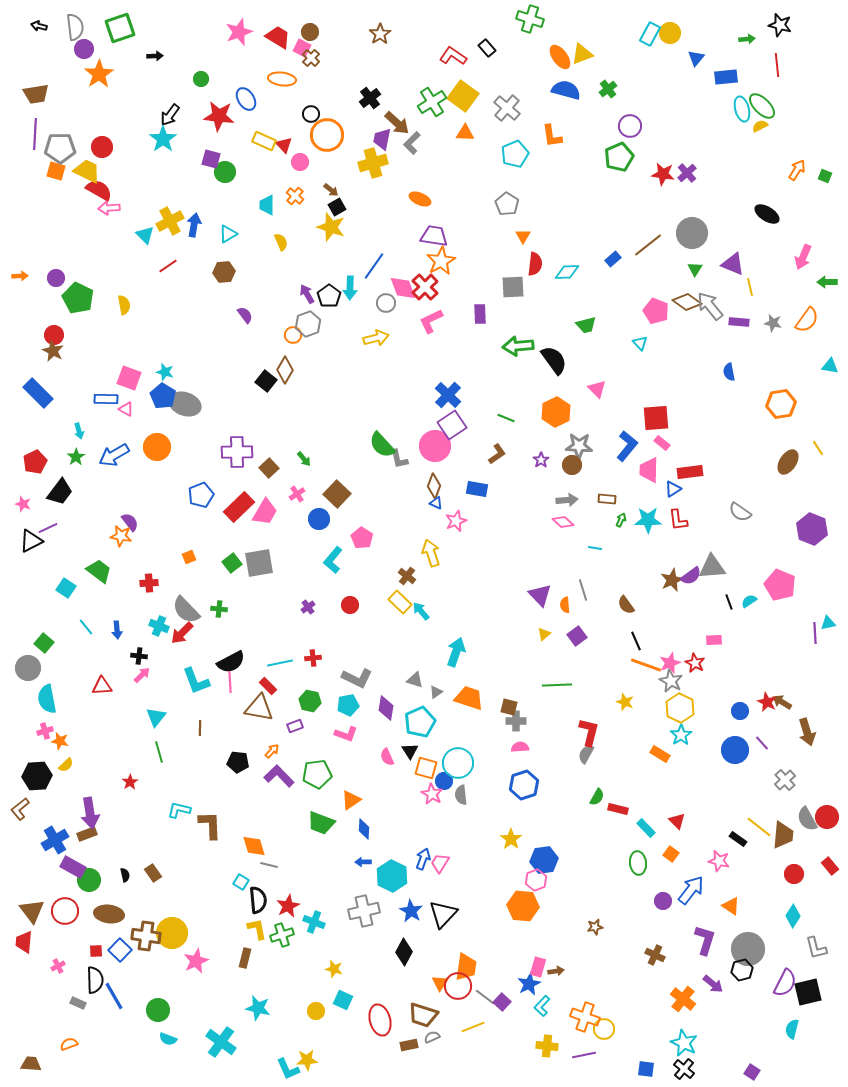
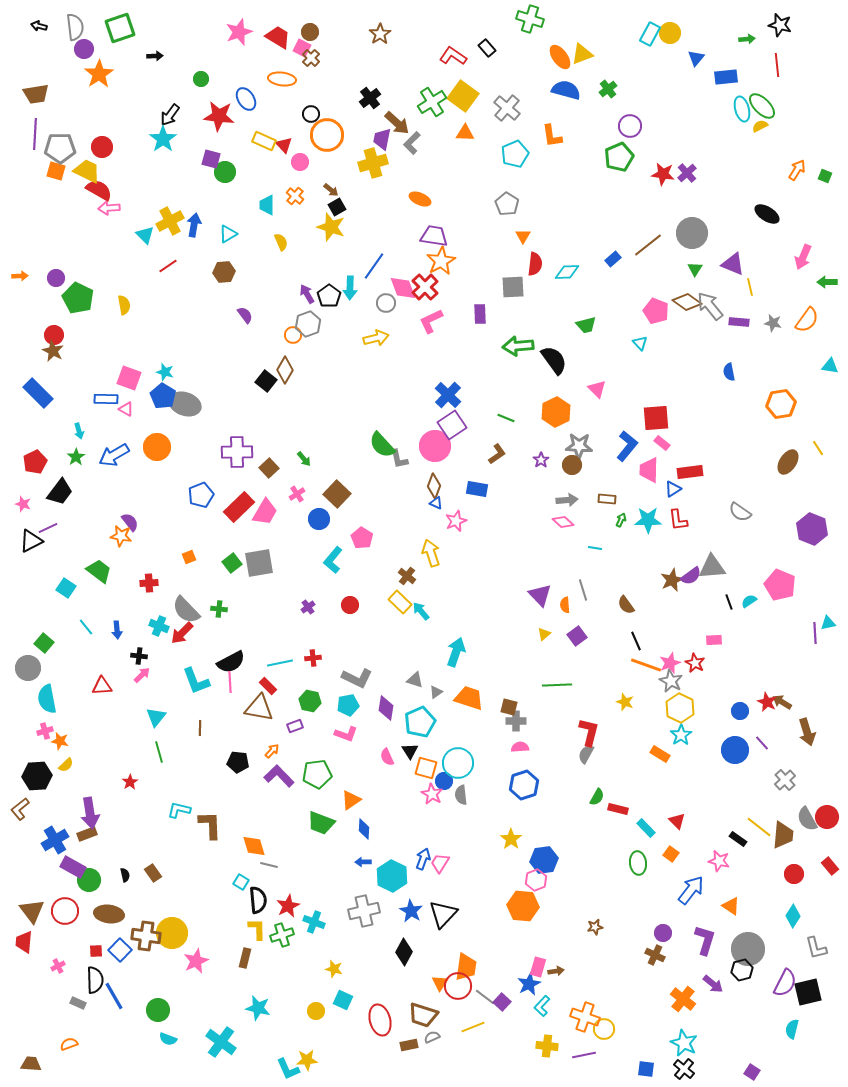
purple circle at (663, 901): moved 32 px down
yellow L-shape at (257, 929): rotated 10 degrees clockwise
